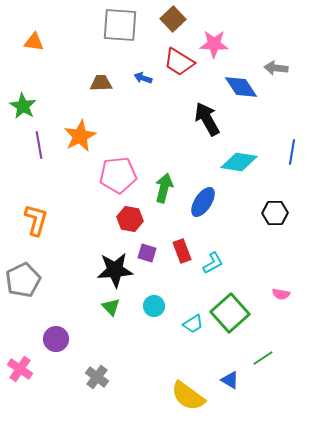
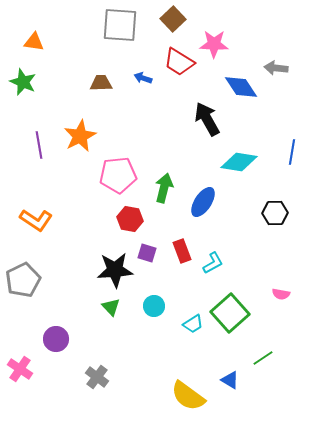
green star: moved 24 px up; rotated 8 degrees counterclockwise
orange L-shape: rotated 108 degrees clockwise
